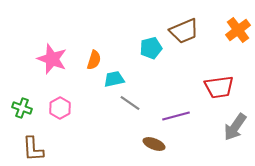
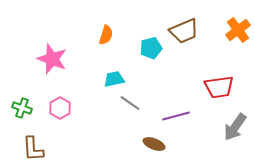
orange semicircle: moved 12 px right, 25 px up
